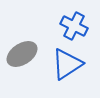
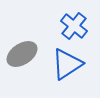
blue cross: rotated 12 degrees clockwise
